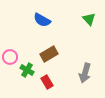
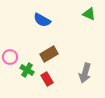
green triangle: moved 5 px up; rotated 24 degrees counterclockwise
red rectangle: moved 3 px up
